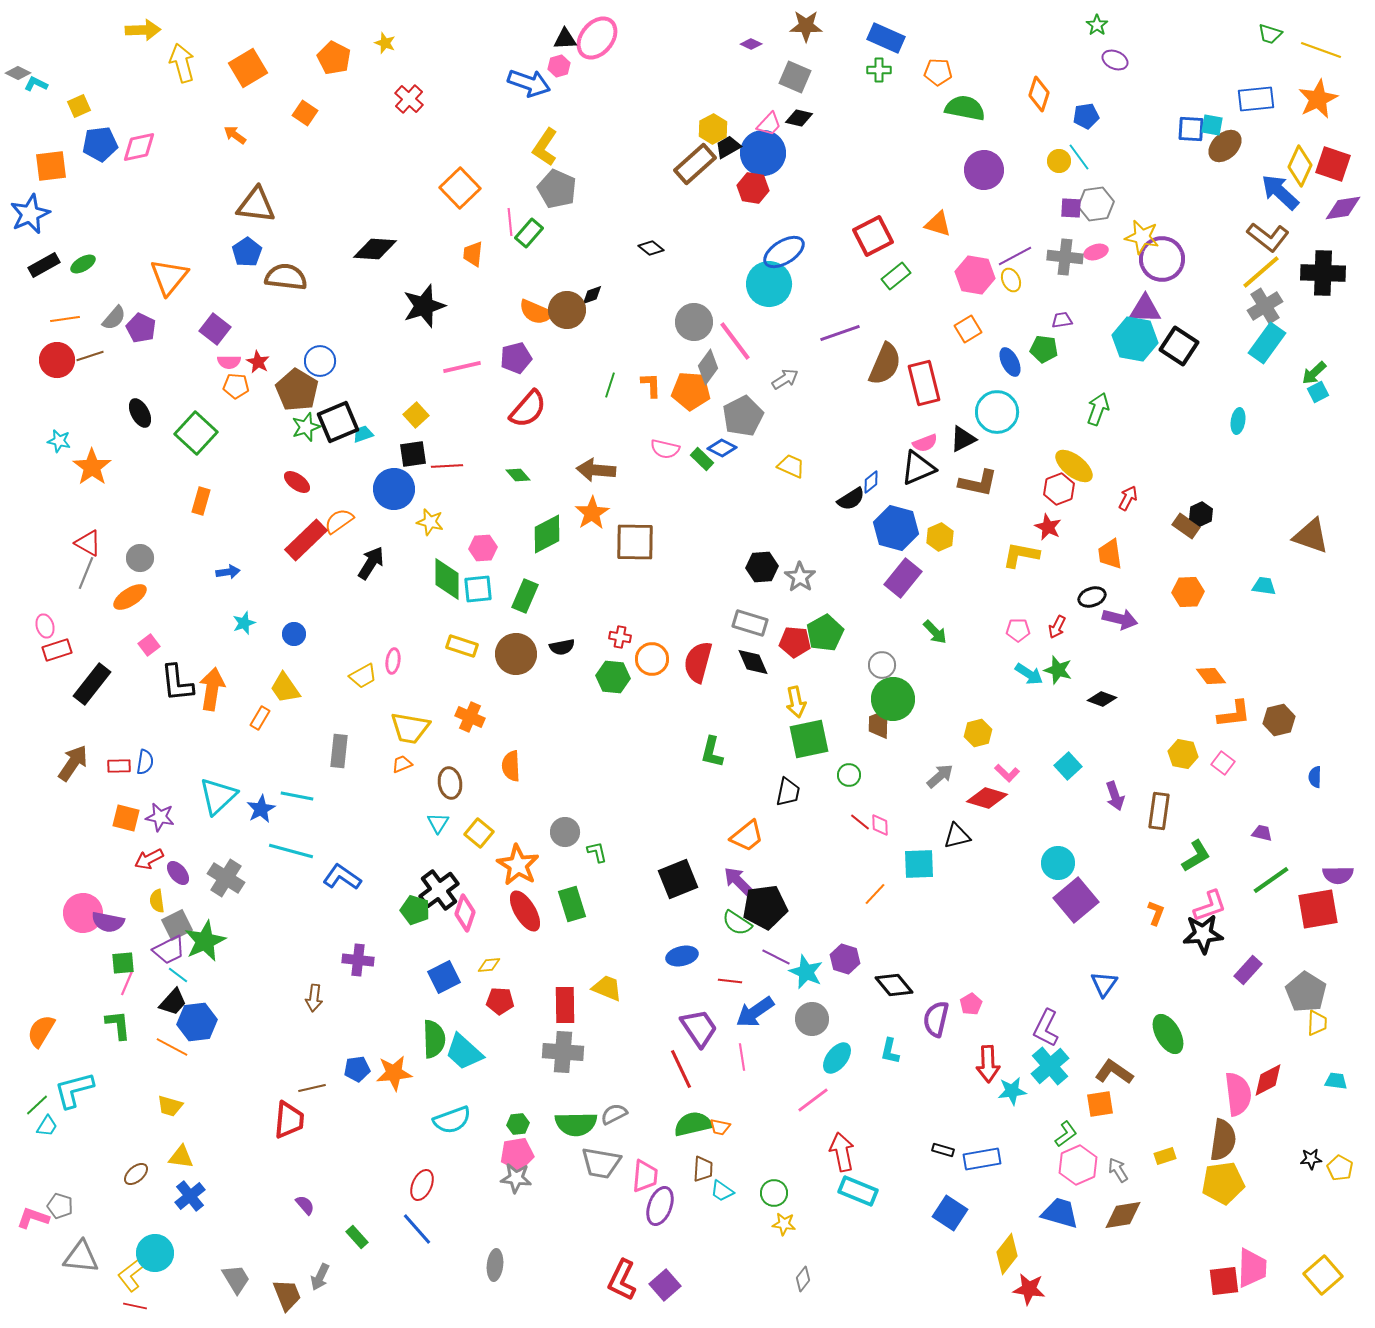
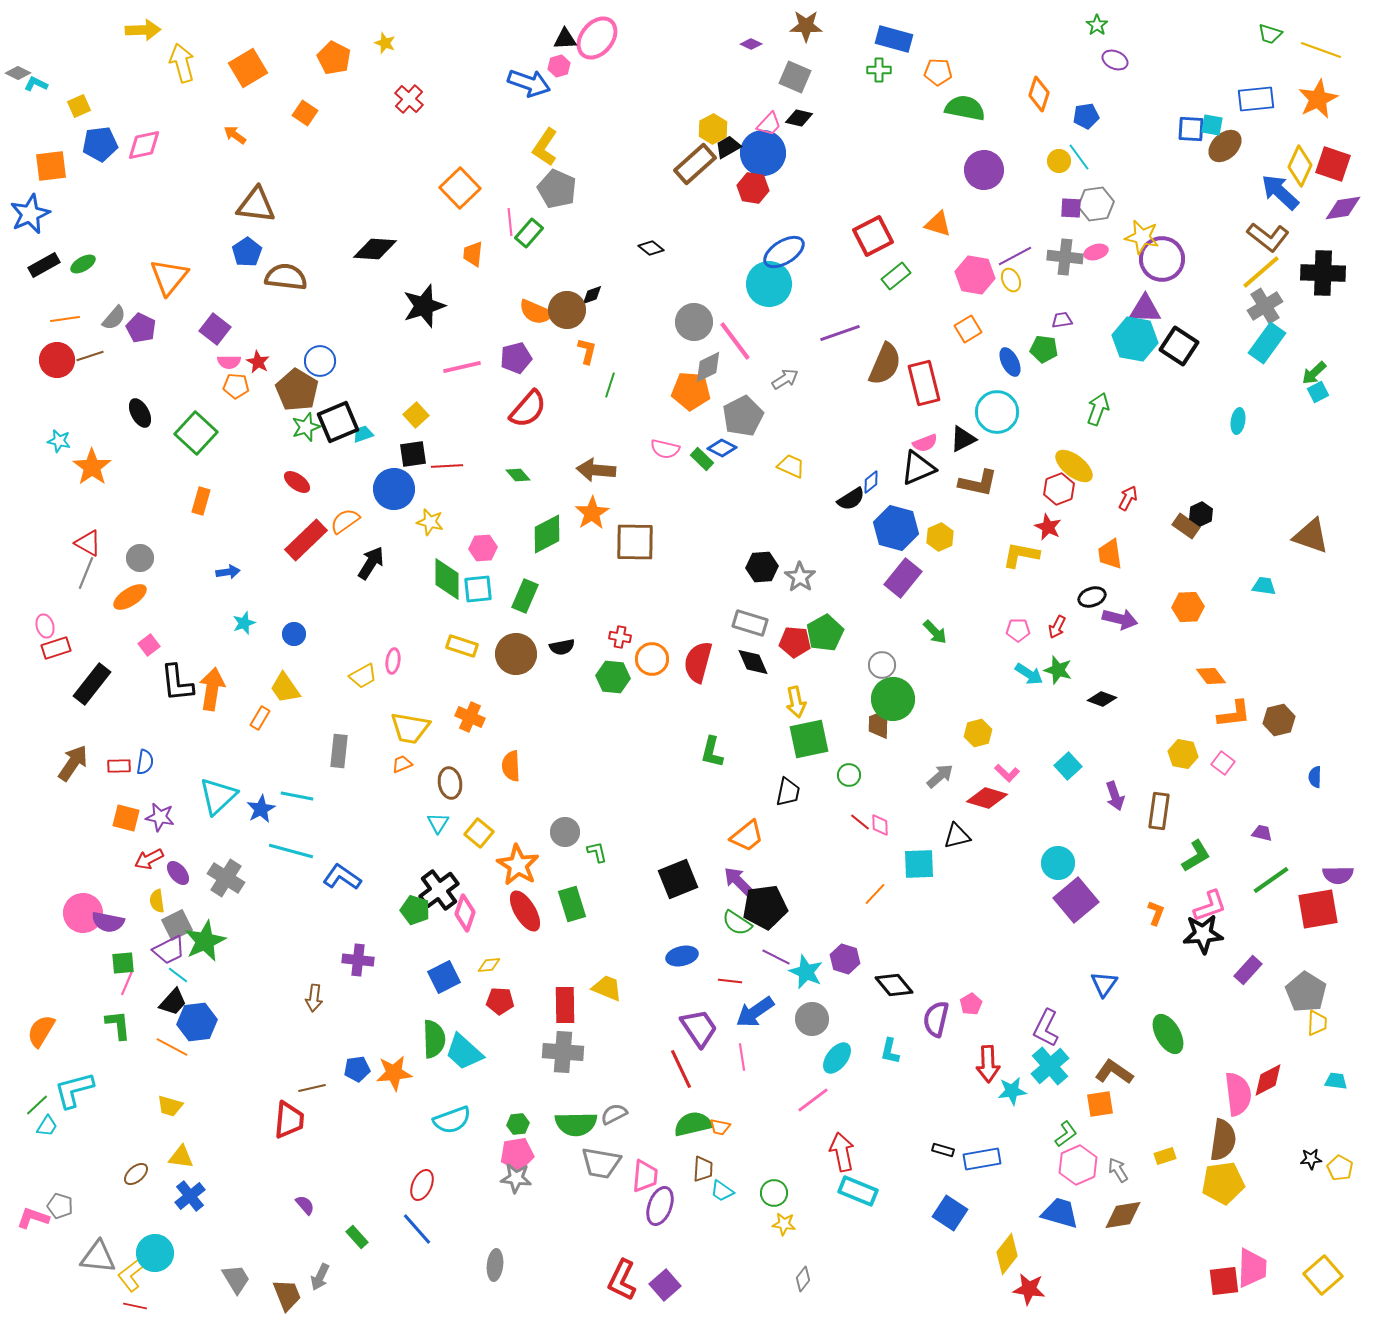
blue rectangle at (886, 38): moved 8 px right, 1 px down; rotated 9 degrees counterclockwise
pink diamond at (139, 147): moved 5 px right, 2 px up
gray diamond at (708, 367): rotated 28 degrees clockwise
orange L-shape at (651, 385): moved 64 px left, 34 px up; rotated 16 degrees clockwise
orange semicircle at (339, 521): moved 6 px right
orange hexagon at (1188, 592): moved 15 px down
red rectangle at (57, 650): moved 1 px left, 2 px up
gray triangle at (81, 1257): moved 17 px right
